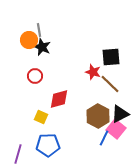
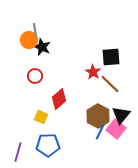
gray line: moved 4 px left
red star: rotated 14 degrees clockwise
red diamond: rotated 25 degrees counterclockwise
black triangle: moved 1 px right, 1 px down; rotated 24 degrees counterclockwise
blue line: moved 4 px left, 6 px up
purple line: moved 2 px up
